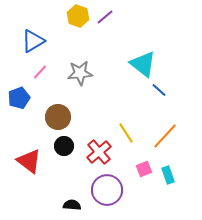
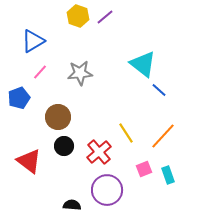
orange line: moved 2 px left
